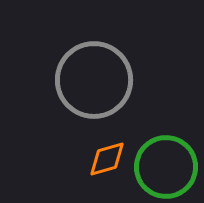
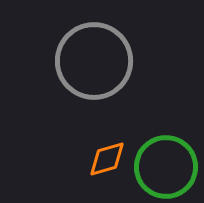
gray circle: moved 19 px up
